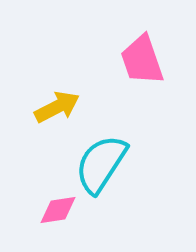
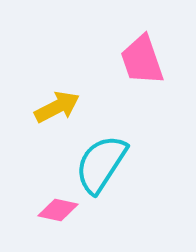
pink diamond: rotated 21 degrees clockwise
